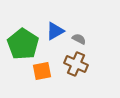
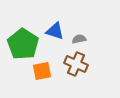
blue triangle: rotated 48 degrees clockwise
gray semicircle: rotated 40 degrees counterclockwise
